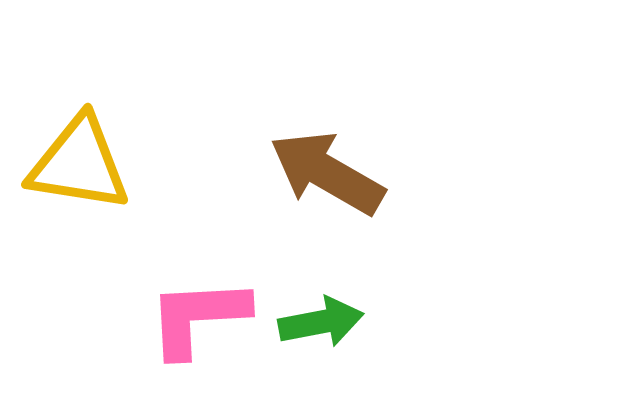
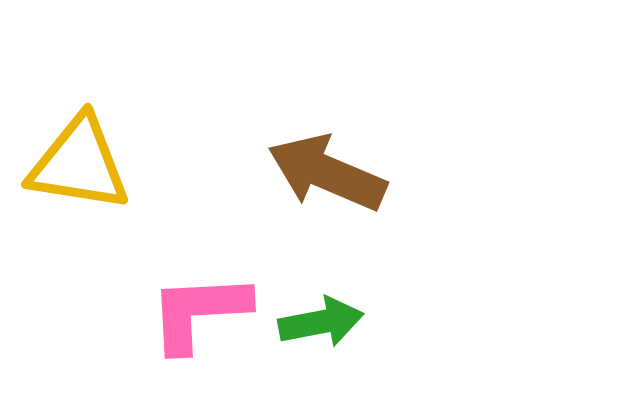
brown arrow: rotated 7 degrees counterclockwise
pink L-shape: moved 1 px right, 5 px up
